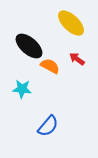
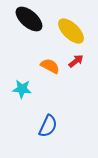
yellow ellipse: moved 8 px down
black ellipse: moved 27 px up
red arrow: moved 1 px left, 2 px down; rotated 105 degrees clockwise
blue semicircle: rotated 15 degrees counterclockwise
